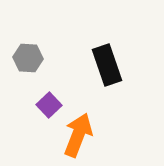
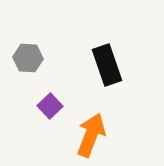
purple square: moved 1 px right, 1 px down
orange arrow: moved 13 px right
